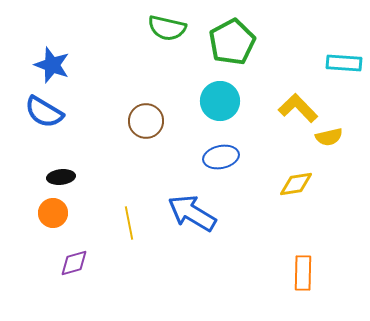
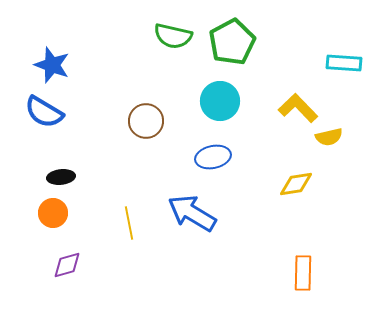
green semicircle: moved 6 px right, 8 px down
blue ellipse: moved 8 px left
purple diamond: moved 7 px left, 2 px down
